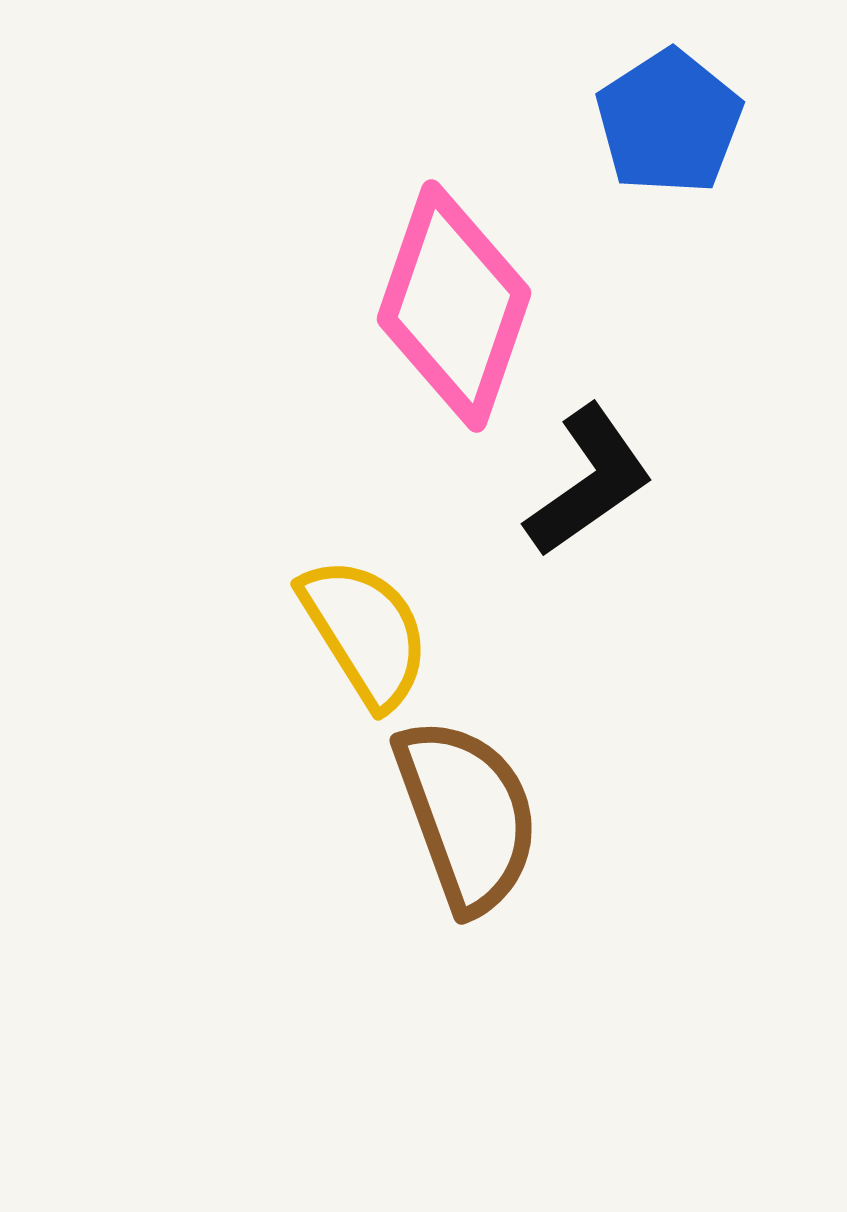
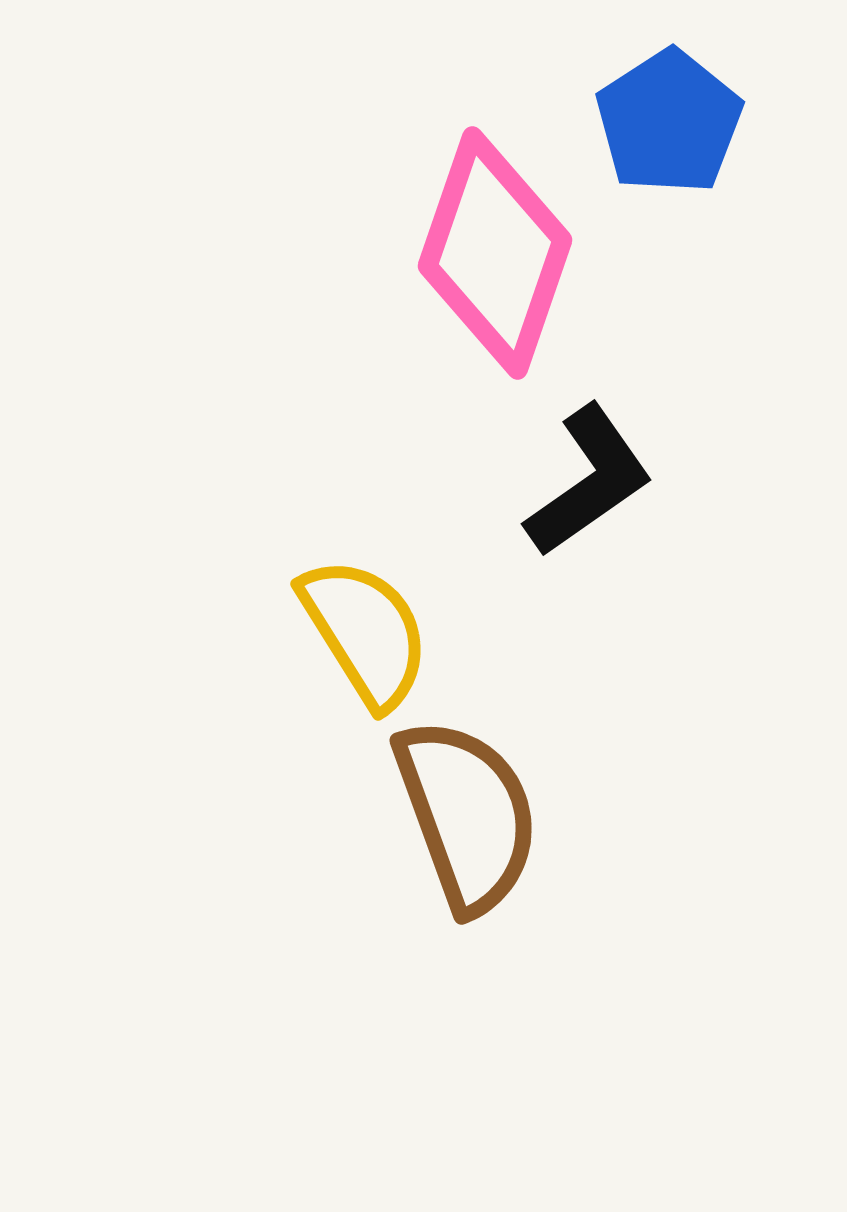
pink diamond: moved 41 px right, 53 px up
